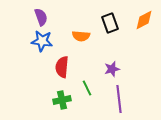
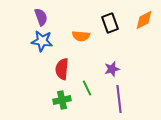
red semicircle: moved 2 px down
